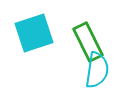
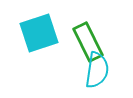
cyan square: moved 5 px right
